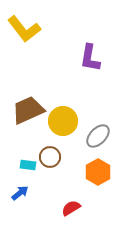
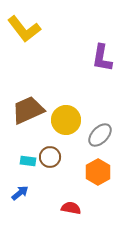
purple L-shape: moved 12 px right
yellow circle: moved 3 px right, 1 px up
gray ellipse: moved 2 px right, 1 px up
cyan rectangle: moved 4 px up
red semicircle: rotated 42 degrees clockwise
